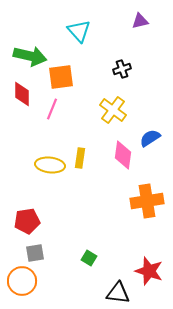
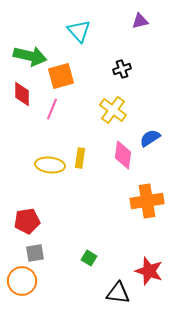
orange square: moved 1 px up; rotated 8 degrees counterclockwise
